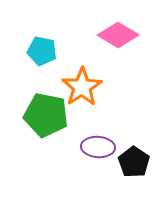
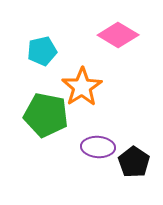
cyan pentagon: rotated 24 degrees counterclockwise
